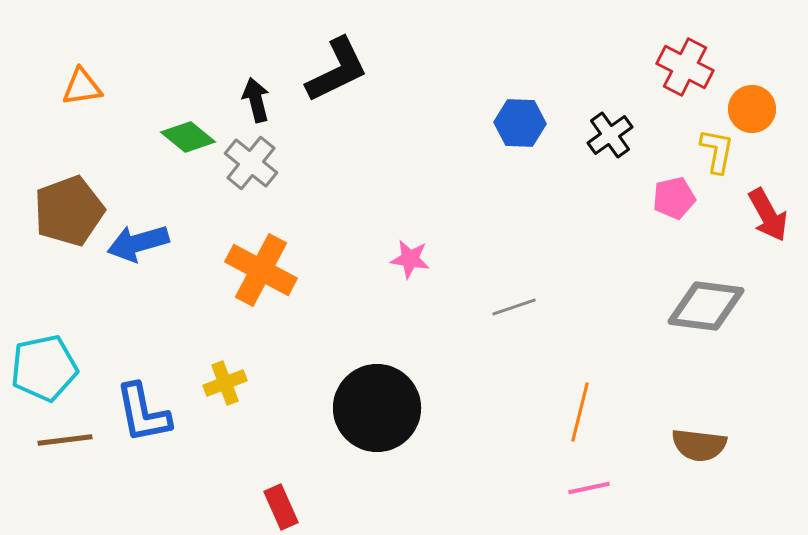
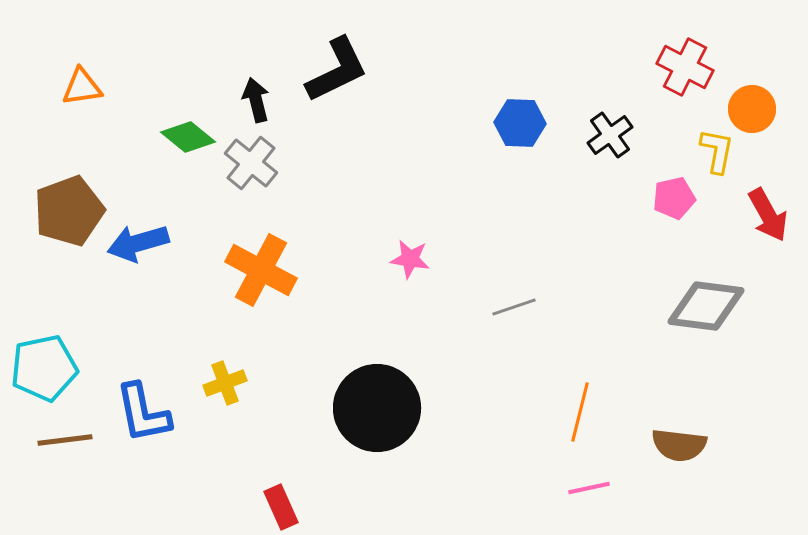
brown semicircle: moved 20 px left
